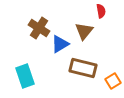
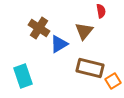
blue triangle: moved 1 px left
brown rectangle: moved 7 px right
cyan rectangle: moved 2 px left
